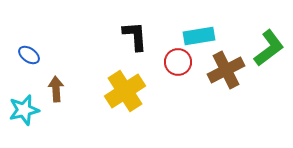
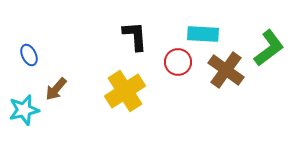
cyan rectangle: moved 4 px right, 2 px up; rotated 12 degrees clockwise
blue ellipse: rotated 30 degrees clockwise
brown cross: rotated 27 degrees counterclockwise
brown arrow: rotated 135 degrees counterclockwise
